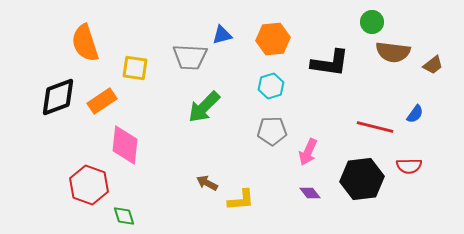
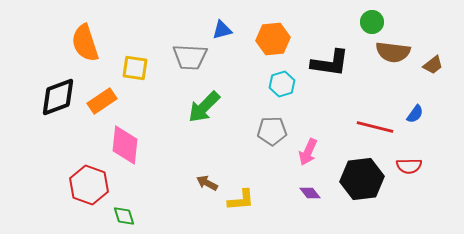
blue triangle: moved 5 px up
cyan hexagon: moved 11 px right, 2 px up
